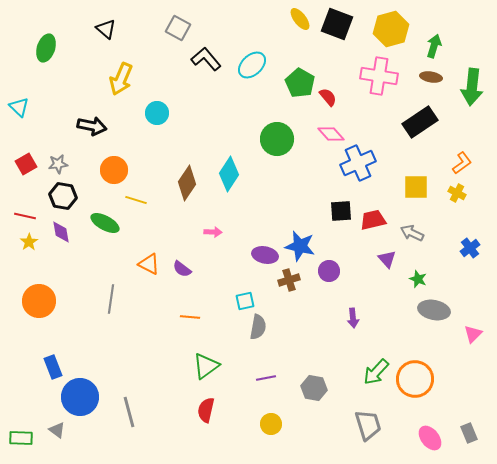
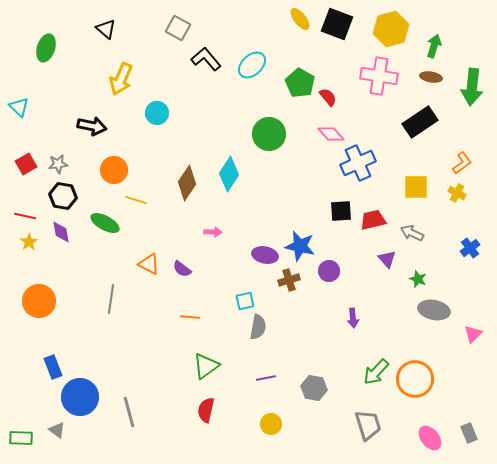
green circle at (277, 139): moved 8 px left, 5 px up
